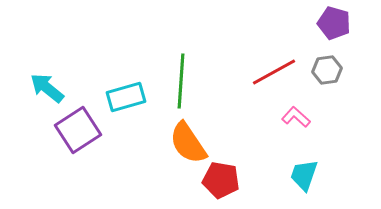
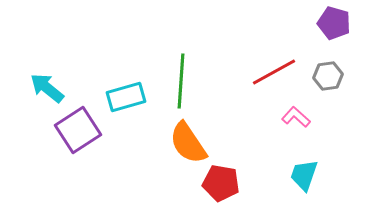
gray hexagon: moved 1 px right, 6 px down
red pentagon: moved 3 px down
